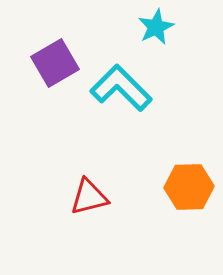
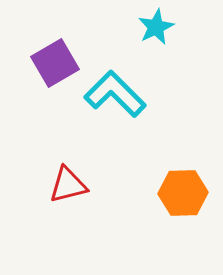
cyan L-shape: moved 6 px left, 6 px down
orange hexagon: moved 6 px left, 6 px down
red triangle: moved 21 px left, 12 px up
